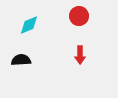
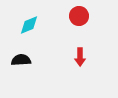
red arrow: moved 2 px down
